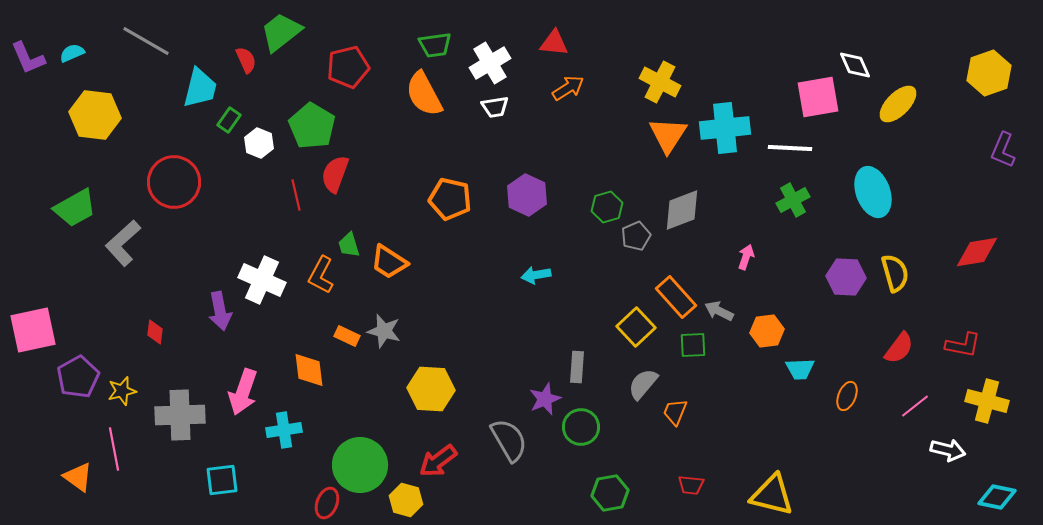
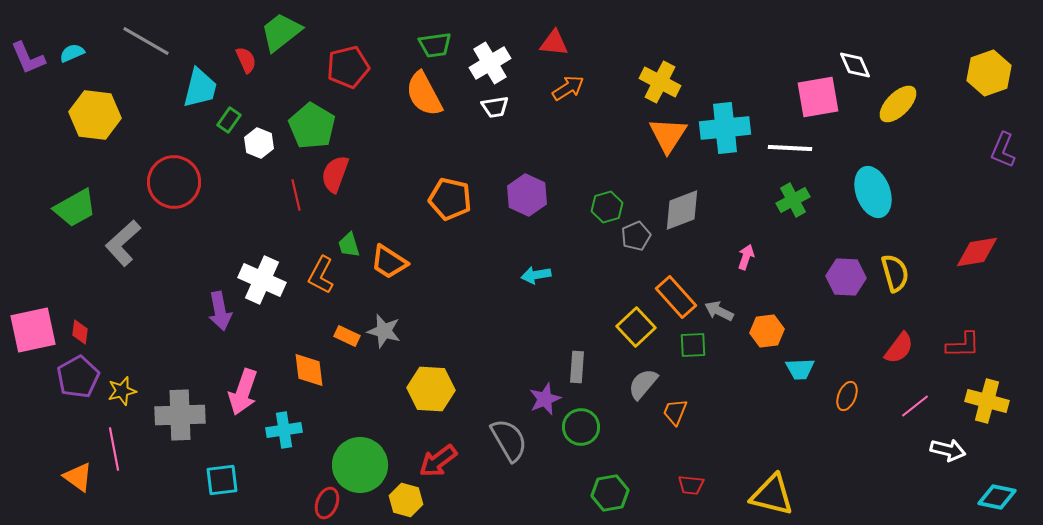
red diamond at (155, 332): moved 75 px left
red L-shape at (963, 345): rotated 12 degrees counterclockwise
